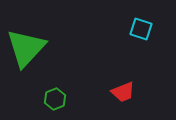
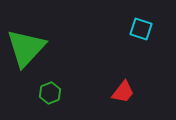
red trapezoid: rotated 30 degrees counterclockwise
green hexagon: moved 5 px left, 6 px up
